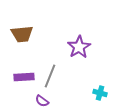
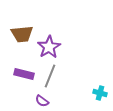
purple star: moved 30 px left
purple rectangle: moved 3 px up; rotated 18 degrees clockwise
